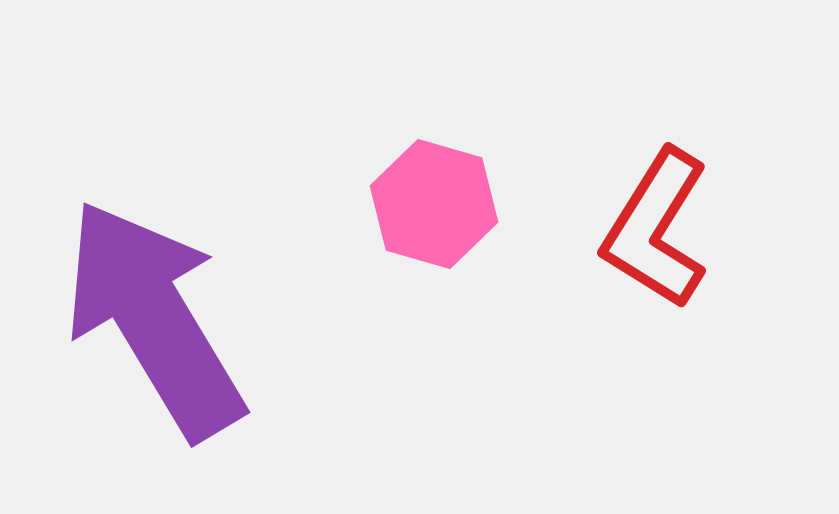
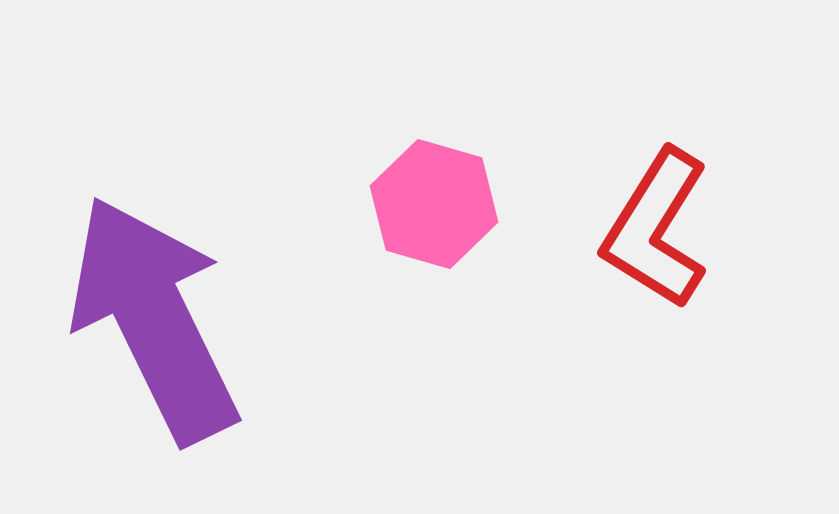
purple arrow: rotated 5 degrees clockwise
